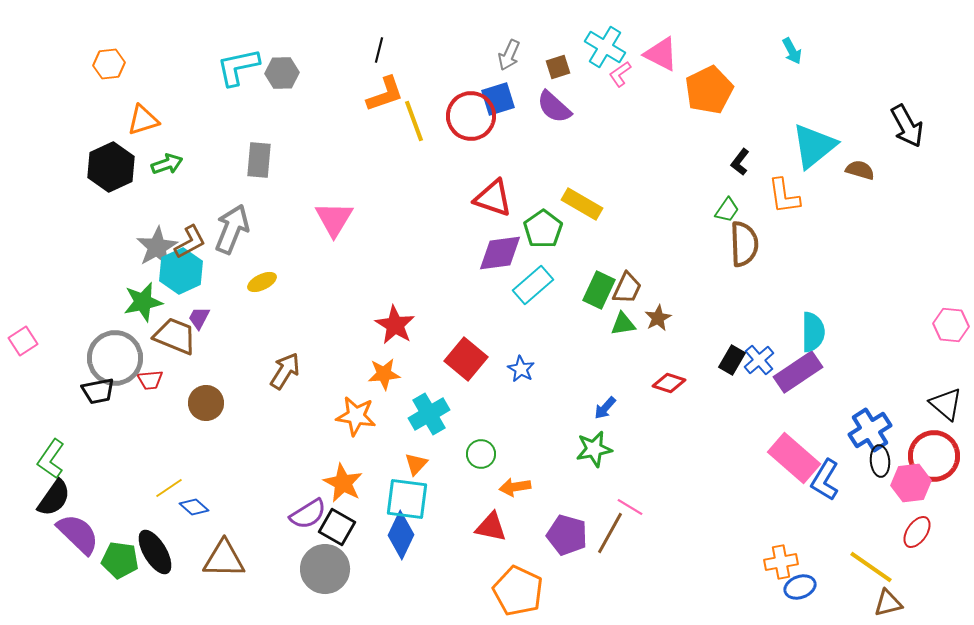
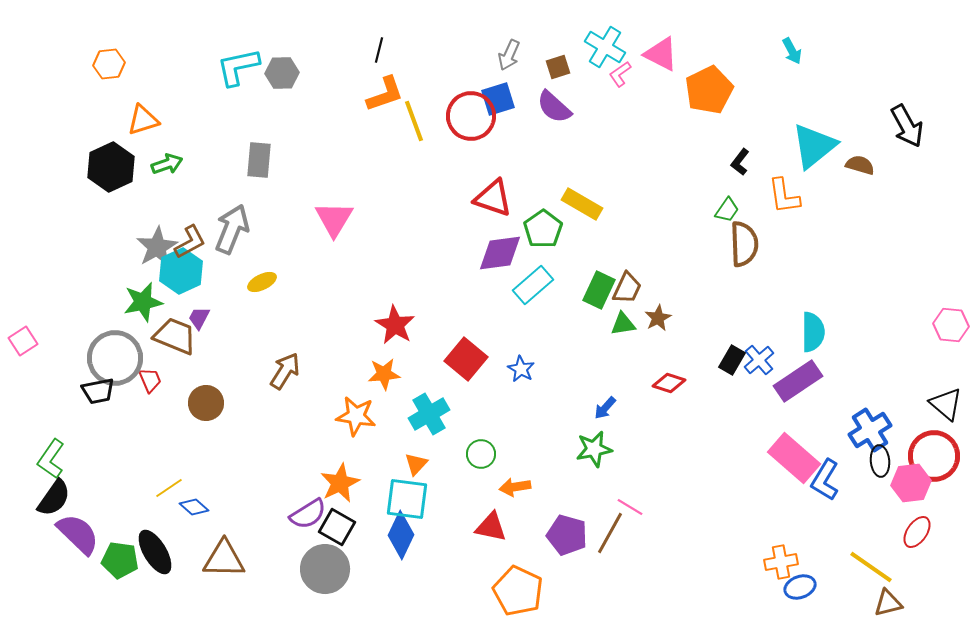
brown semicircle at (860, 170): moved 5 px up
purple rectangle at (798, 372): moved 9 px down
red trapezoid at (150, 380): rotated 108 degrees counterclockwise
orange star at (343, 483): moved 3 px left; rotated 18 degrees clockwise
